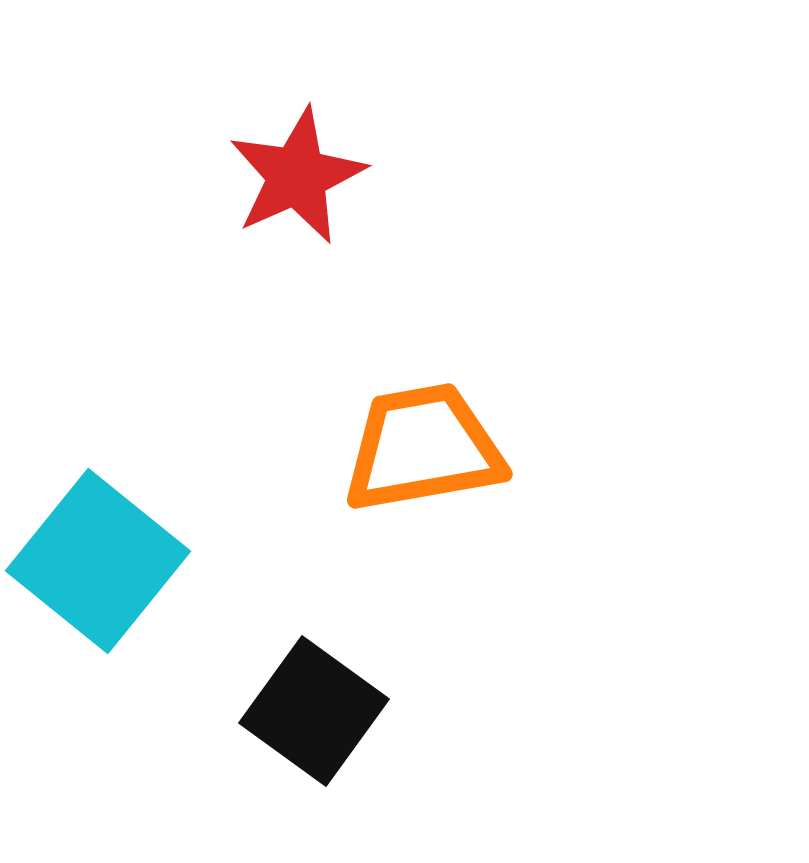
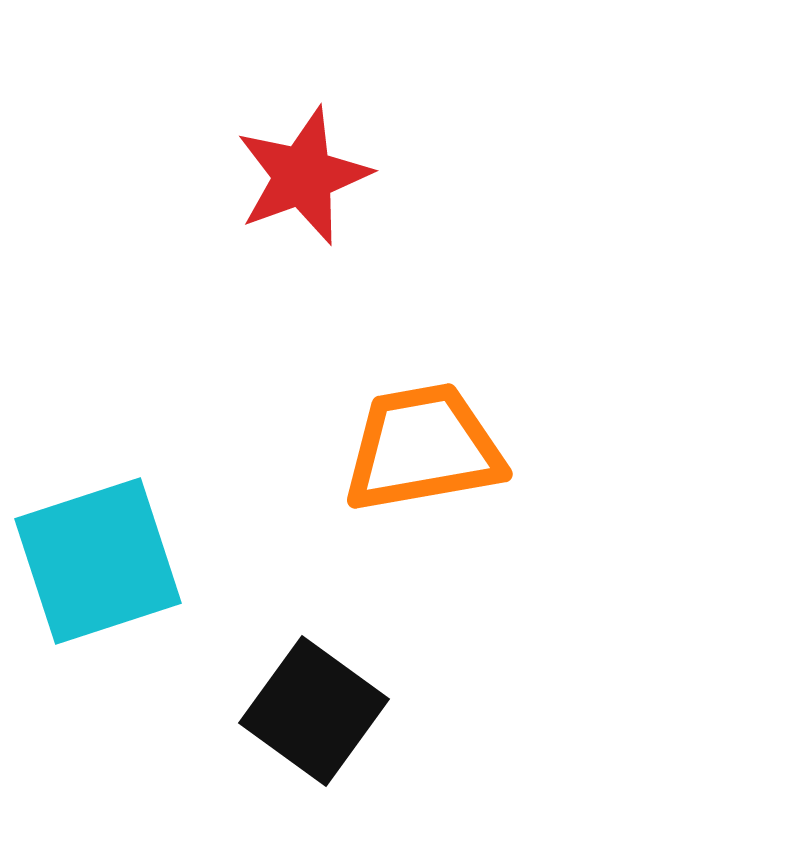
red star: moved 6 px right; rotated 4 degrees clockwise
cyan square: rotated 33 degrees clockwise
